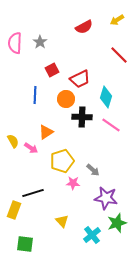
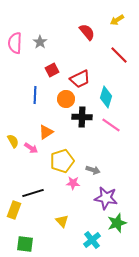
red semicircle: moved 3 px right, 5 px down; rotated 102 degrees counterclockwise
gray arrow: rotated 24 degrees counterclockwise
cyan cross: moved 5 px down
